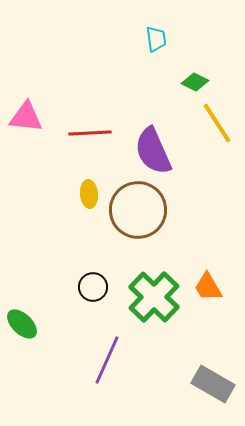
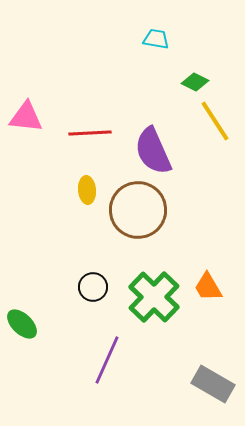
cyan trapezoid: rotated 72 degrees counterclockwise
yellow line: moved 2 px left, 2 px up
yellow ellipse: moved 2 px left, 4 px up
